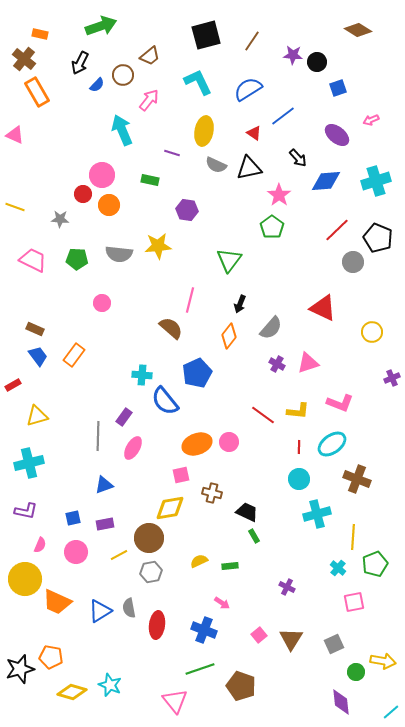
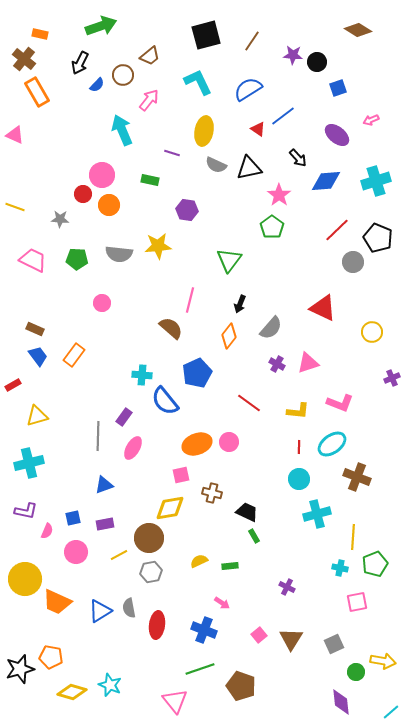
red triangle at (254, 133): moved 4 px right, 4 px up
red line at (263, 415): moved 14 px left, 12 px up
brown cross at (357, 479): moved 2 px up
pink semicircle at (40, 545): moved 7 px right, 14 px up
cyan cross at (338, 568): moved 2 px right; rotated 28 degrees counterclockwise
pink square at (354, 602): moved 3 px right
